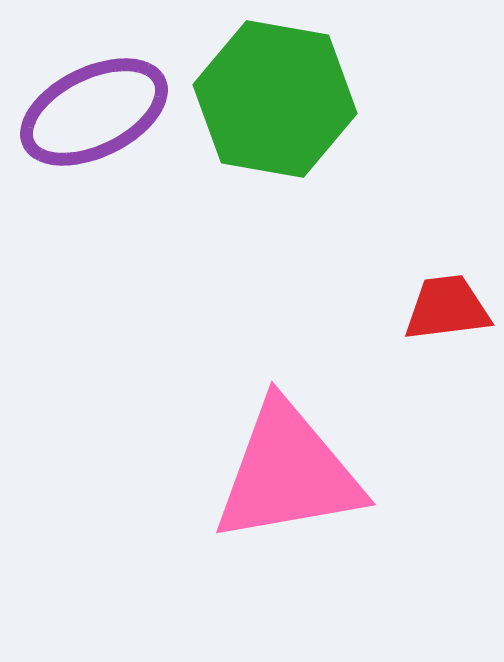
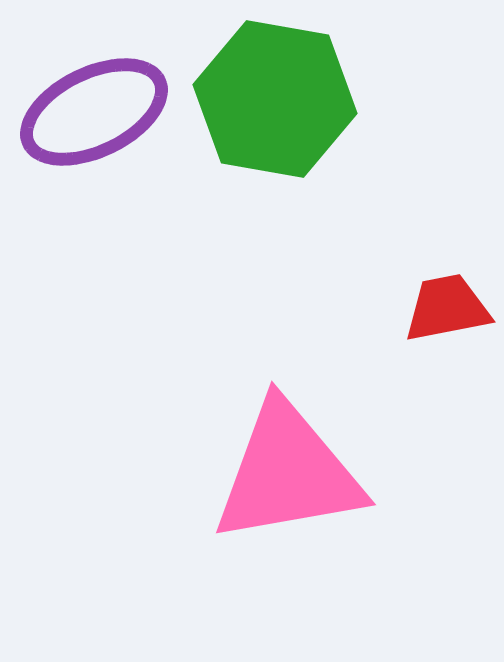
red trapezoid: rotated 4 degrees counterclockwise
